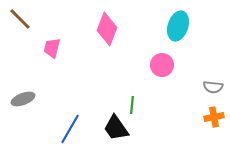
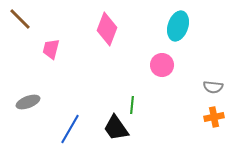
pink trapezoid: moved 1 px left, 1 px down
gray ellipse: moved 5 px right, 3 px down
